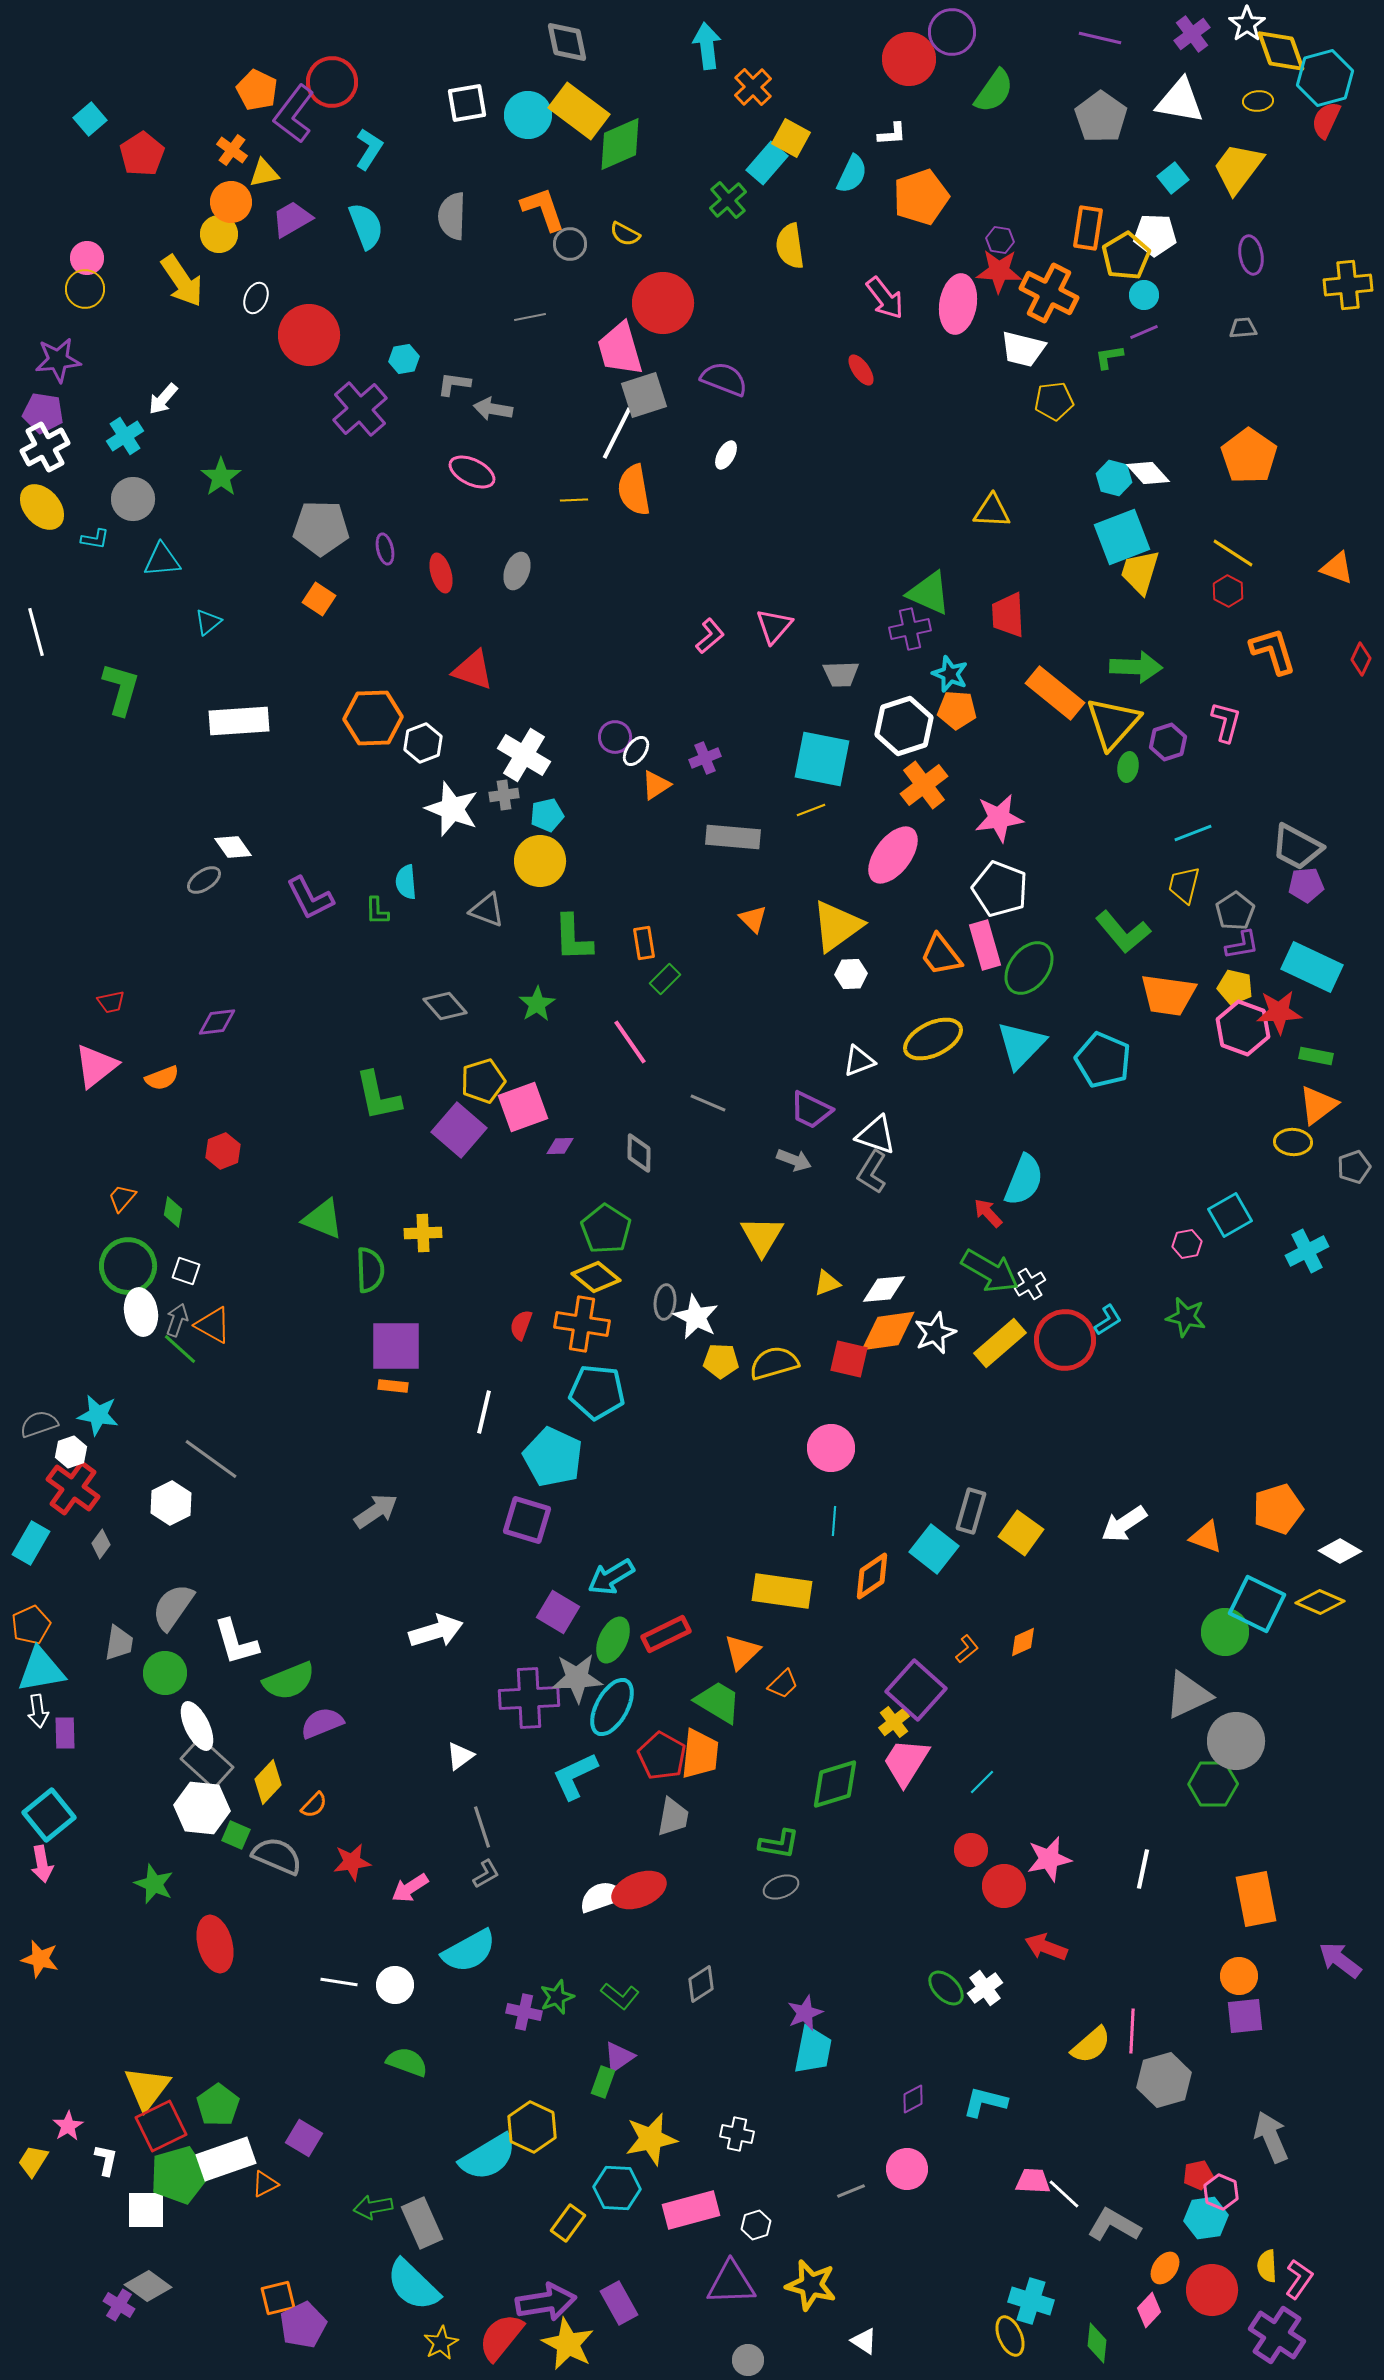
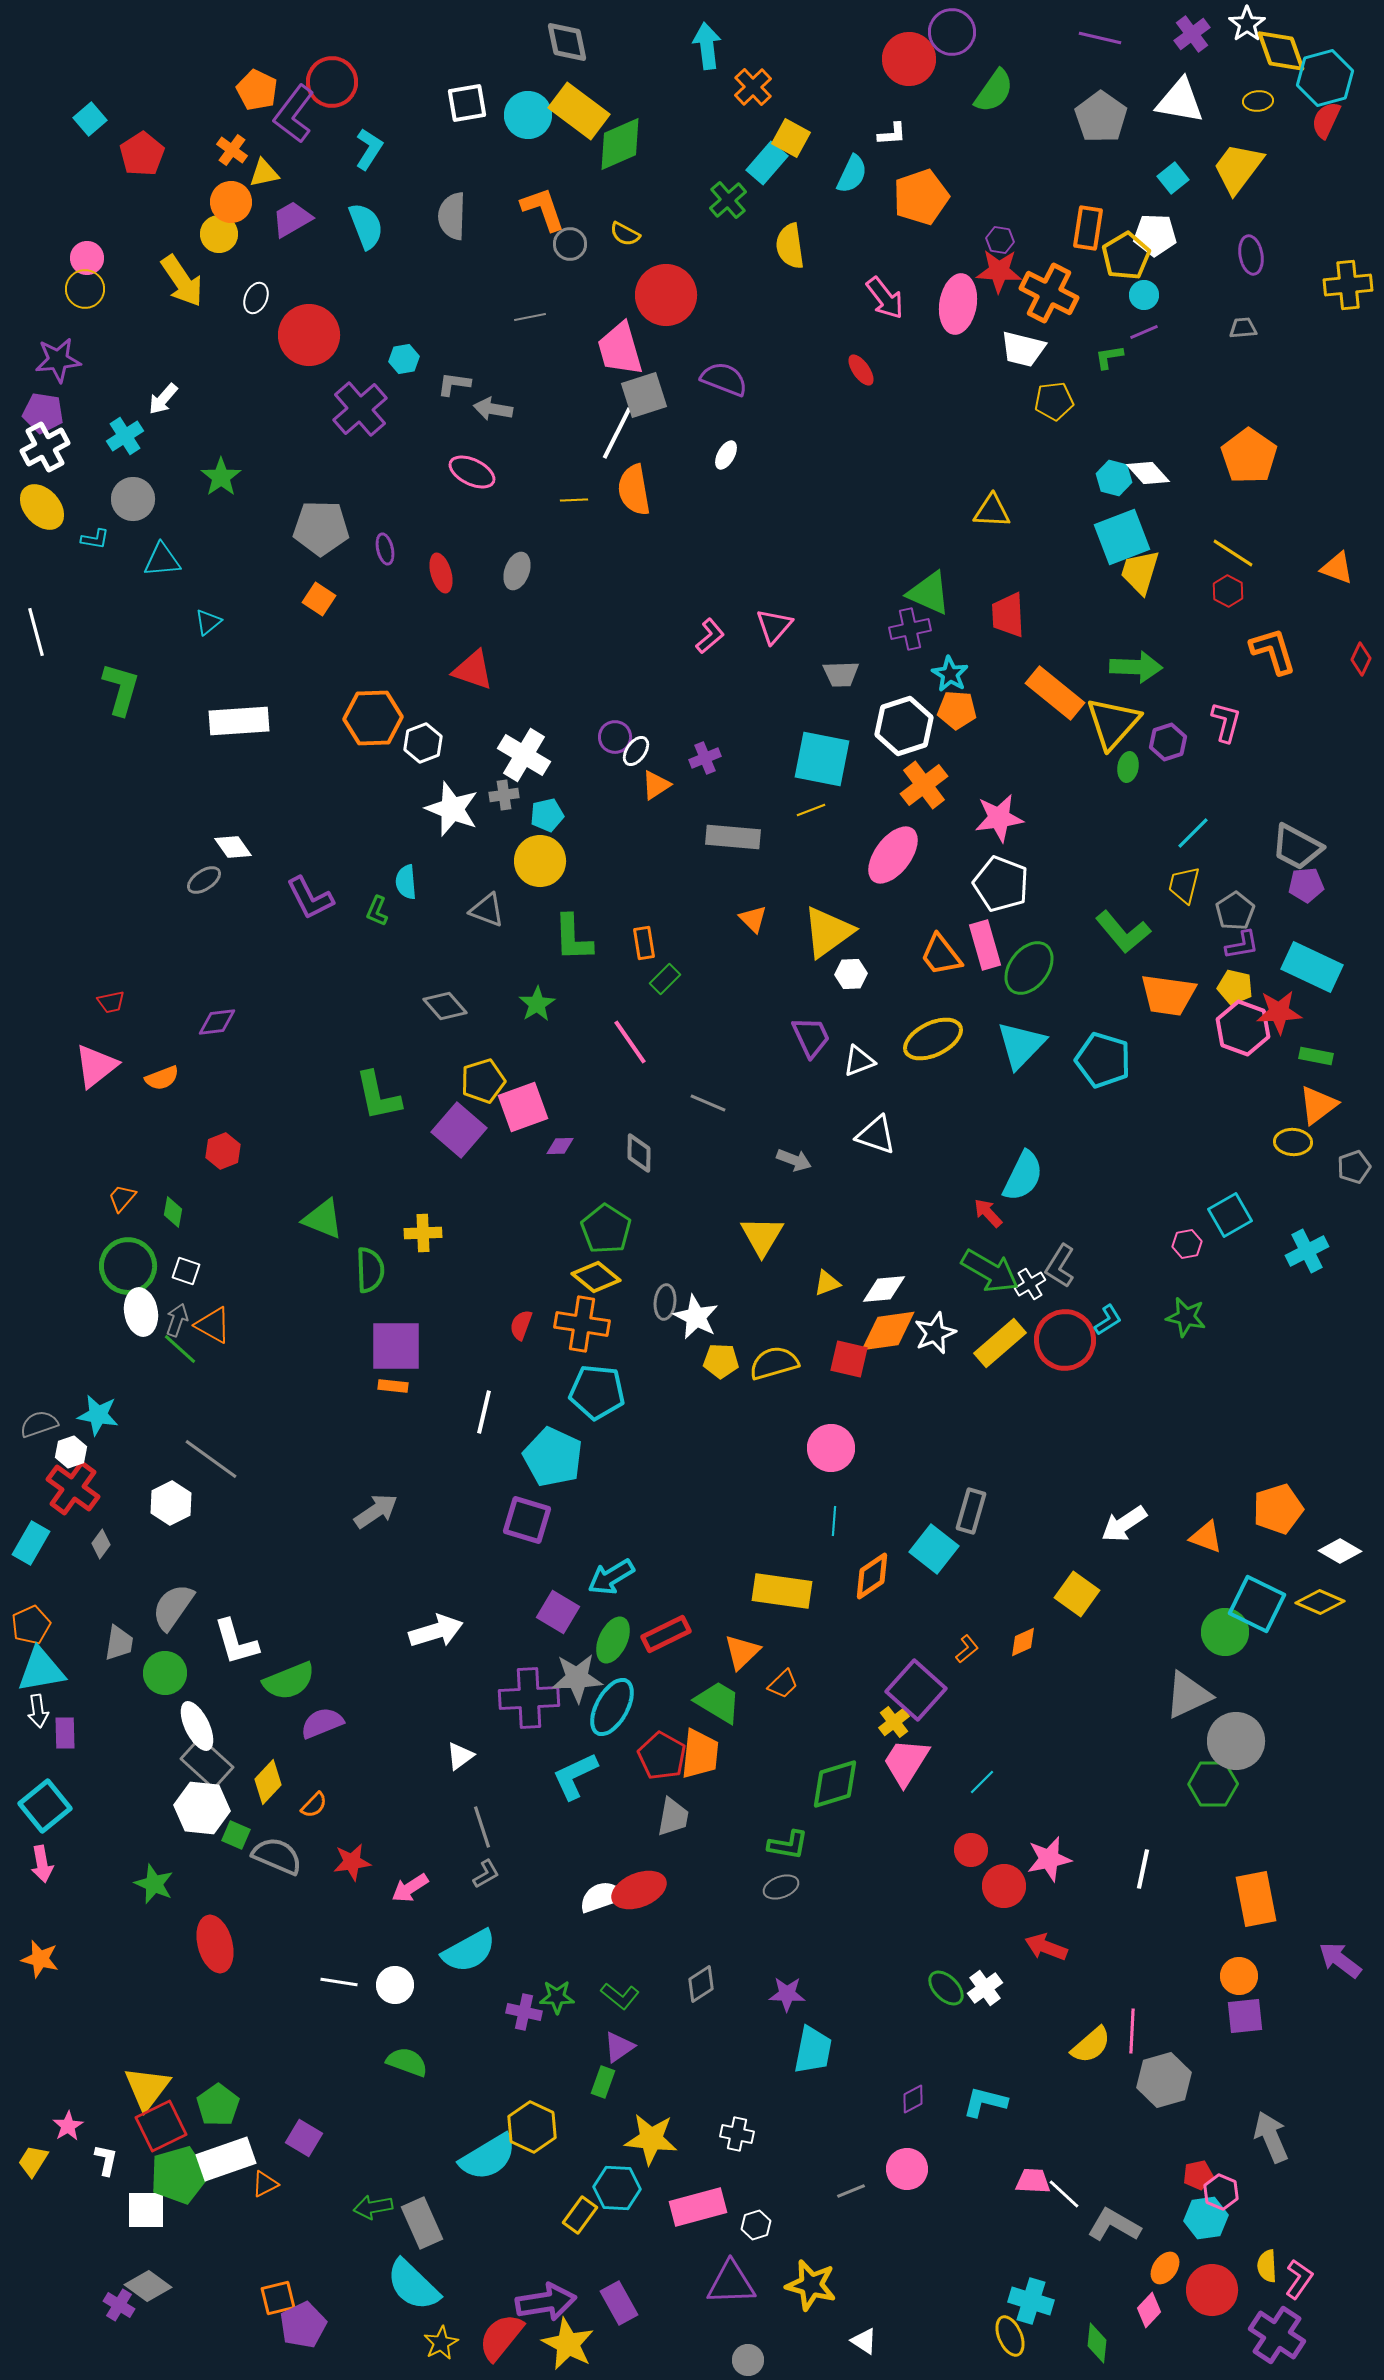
red circle at (663, 303): moved 3 px right, 8 px up
cyan star at (950, 674): rotated 9 degrees clockwise
cyan line at (1193, 833): rotated 24 degrees counterclockwise
white pentagon at (1000, 889): moved 1 px right, 5 px up
green L-shape at (377, 911): rotated 24 degrees clockwise
yellow triangle at (837, 926): moved 9 px left, 6 px down
cyan pentagon at (1103, 1060): rotated 6 degrees counterclockwise
purple trapezoid at (811, 1110): moved 73 px up; rotated 141 degrees counterclockwise
gray L-shape at (872, 1172): moved 188 px right, 94 px down
cyan semicircle at (1024, 1180): moved 1 px left, 4 px up; rotated 4 degrees clockwise
yellow square at (1021, 1533): moved 56 px right, 61 px down
cyan square at (49, 1815): moved 4 px left, 9 px up
green L-shape at (779, 1844): moved 9 px right, 1 px down
green star at (557, 1997): rotated 20 degrees clockwise
purple star at (805, 2013): moved 18 px left, 19 px up; rotated 24 degrees clockwise
purple triangle at (619, 2057): moved 10 px up
yellow star at (651, 2139): rotated 18 degrees clockwise
pink rectangle at (691, 2210): moved 7 px right, 3 px up
yellow rectangle at (568, 2223): moved 12 px right, 8 px up
